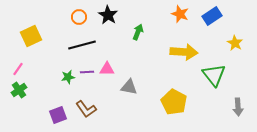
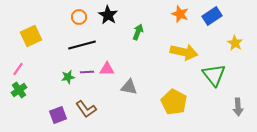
yellow arrow: rotated 8 degrees clockwise
